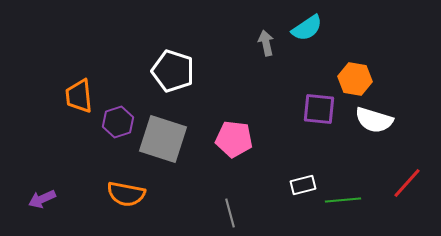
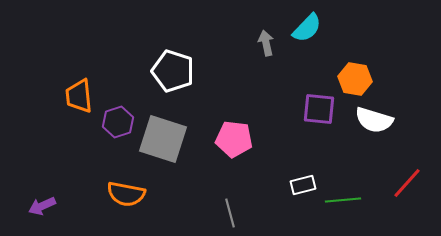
cyan semicircle: rotated 12 degrees counterclockwise
purple arrow: moved 7 px down
